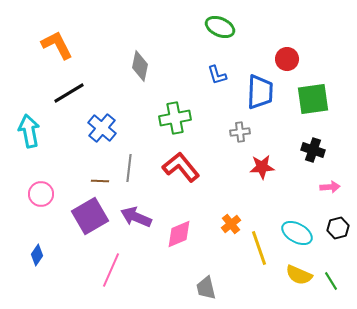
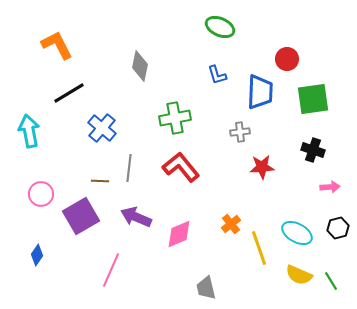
purple square: moved 9 px left
